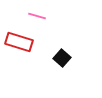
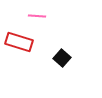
pink line: rotated 12 degrees counterclockwise
